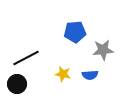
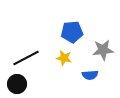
blue pentagon: moved 3 px left
yellow star: moved 1 px right, 16 px up
